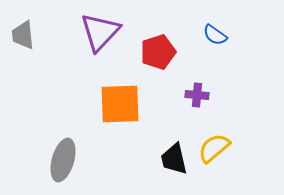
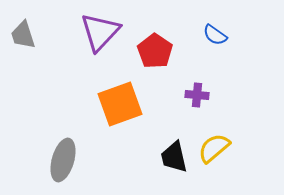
gray trapezoid: rotated 12 degrees counterclockwise
red pentagon: moved 3 px left, 1 px up; rotated 20 degrees counterclockwise
orange square: rotated 18 degrees counterclockwise
black trapezoid: moved 2 px up
